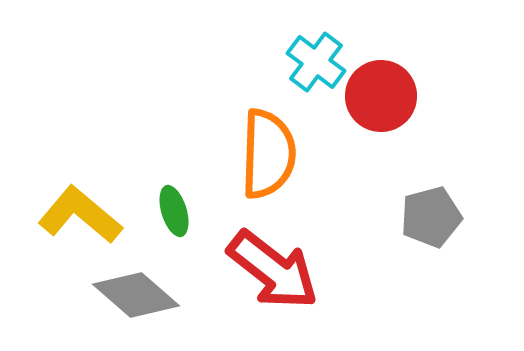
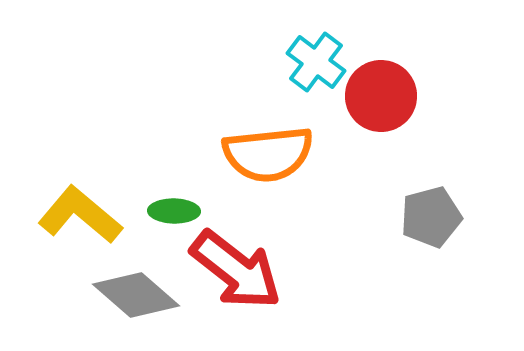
orange semicircle: rotated 82 degrees clockwise
green ellipse: rotated 72 degrees counterclockwise
red arrow: moved 37 px left
